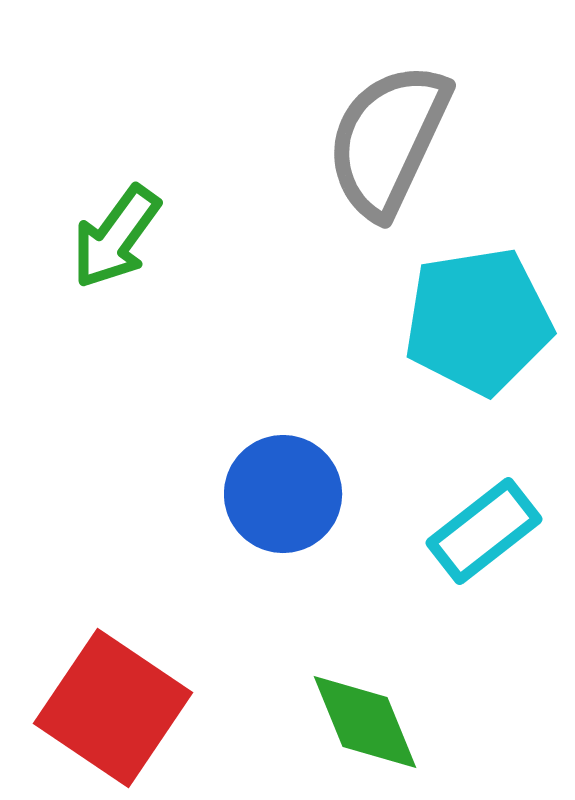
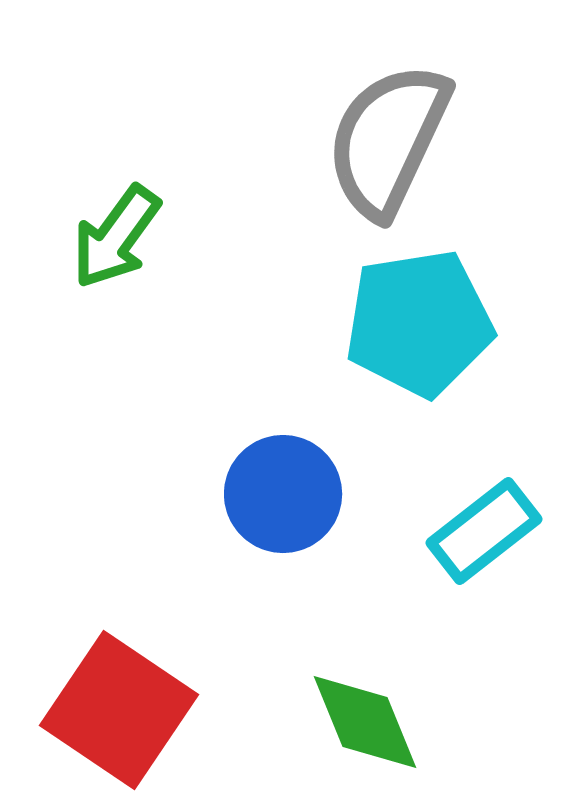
cyan pentagon: moved 59 px left, 2 px down
red square: moved 6 px right, 2 px down
